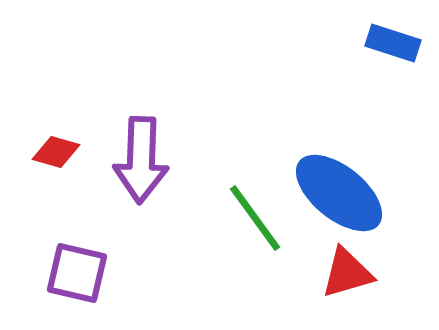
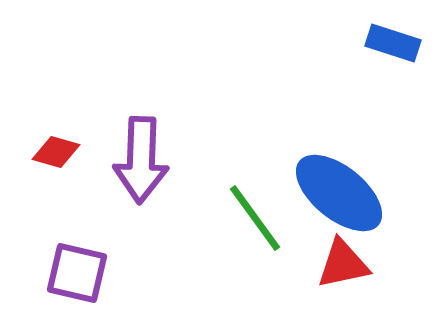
red triangle: moved 4 px left, 9 px up; rotated 4 degrees clockwise
